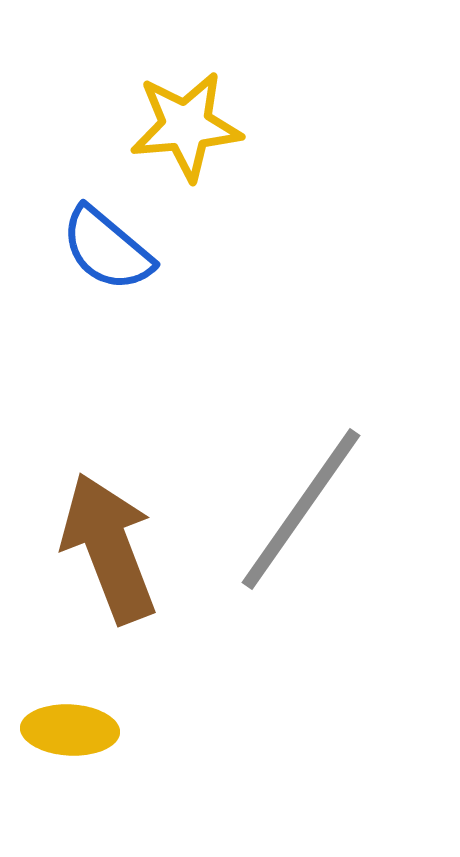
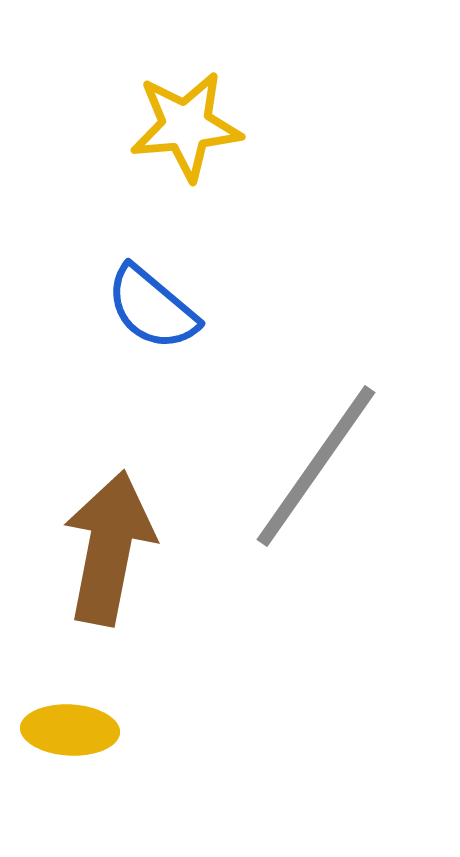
blue semicircle: moved 45 px right, 59 px down
gray line: moved 15 px right, 43 px up
brown arrow: rotated 32 degrees clockwise
